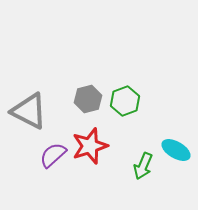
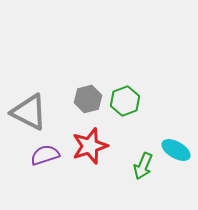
gray triangle: moved 1 px down
purple semicircle: moved 8 px left; rotated 24 degrees clockwise
